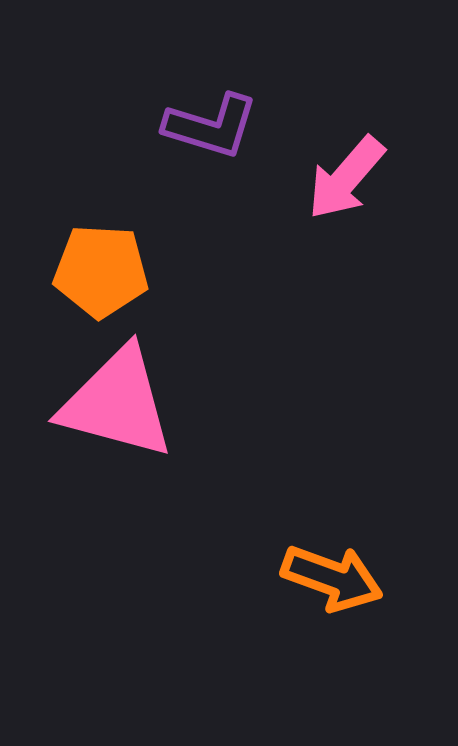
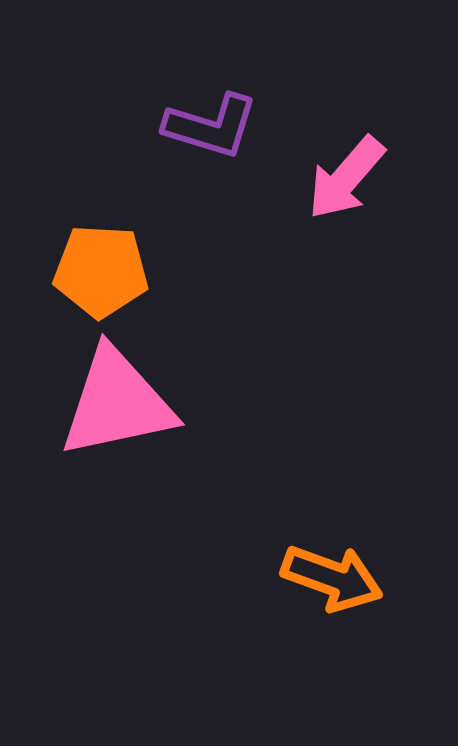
pink triangle: rotated 27 degrees counterclockwise
